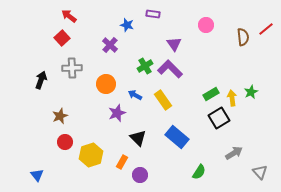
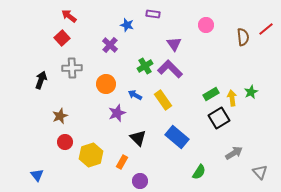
purple circle: moved 6 px down
